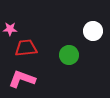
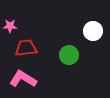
pink star: moved 3 px up
pink L-shape: moved 1 px right; rotated 12 degrees clockwise
